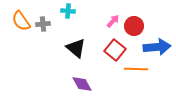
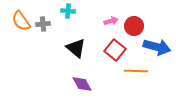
pink arrow: moved 2 px left; rotated 32 degrees clockwise
blue arrow: rotated 20 degrees clockwise
orange line: moved 2 px down
